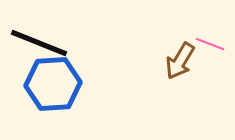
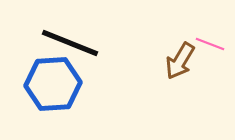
black line: moved 31 px right
